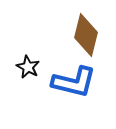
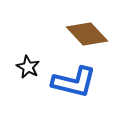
brown diamond: moved 1 px right, 1 px up; rotated 57 degrees counterclockwise
